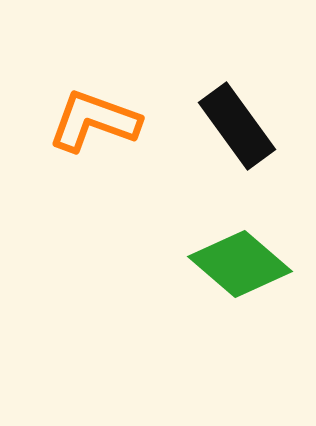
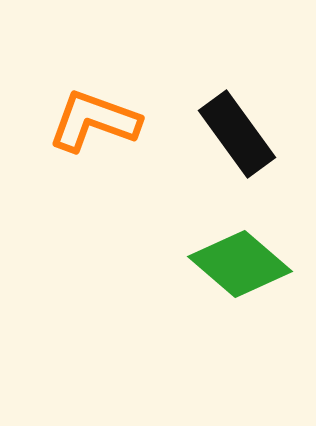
black rectangle: moved 8 px down
